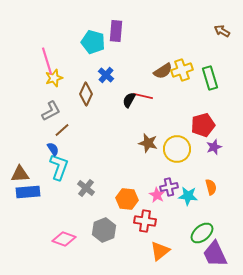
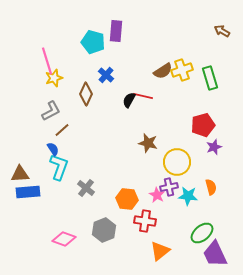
yellow circle: moved 13 px down
